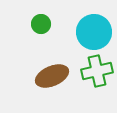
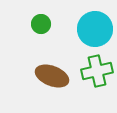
cyan circle: moved 1 px right, 3 px up
brown ellipse: rotated 44 degrees clockwise
